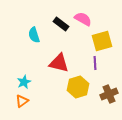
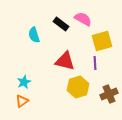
red triangle: moved 6 px right, 2 px up
